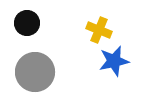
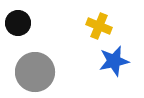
black circle: moved 9 px left
yellow cross: moved 4 px up
